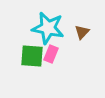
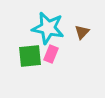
green square: moved 2 px left; rotated 10 degrees counterclockwise
